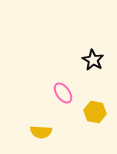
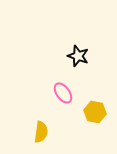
black star: moved 15 px left, 4 px up; rotated 10 degrees counterclockwise
yellow semicircle: rotated 85 degrees counterclockwise
